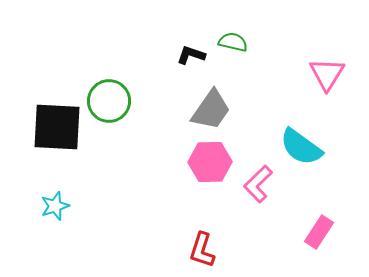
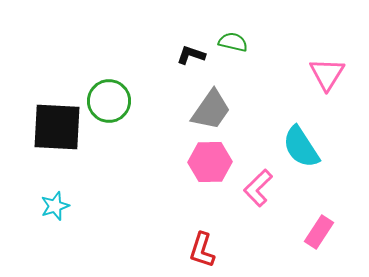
cyan semicircle: rotated 21 degrees clockwise
pink L-shape: moved 4 px down
